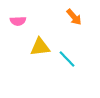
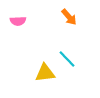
orange arrow: moved 5 px left
yellow triangle: moved 5 px right, 26 px down
